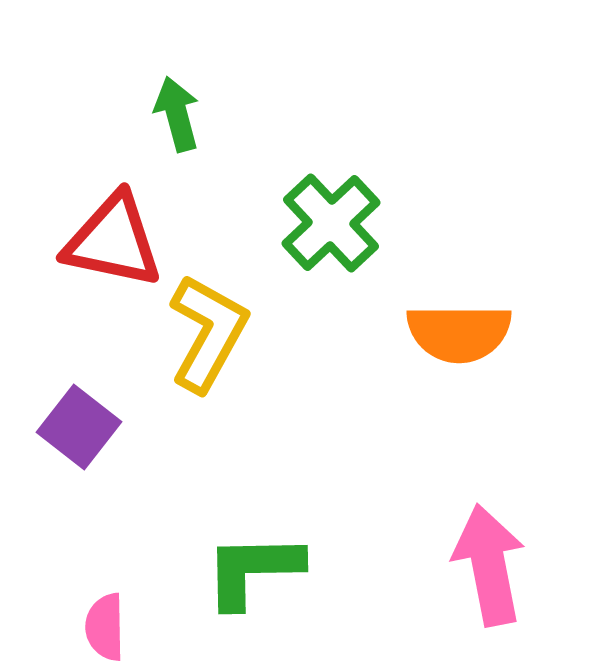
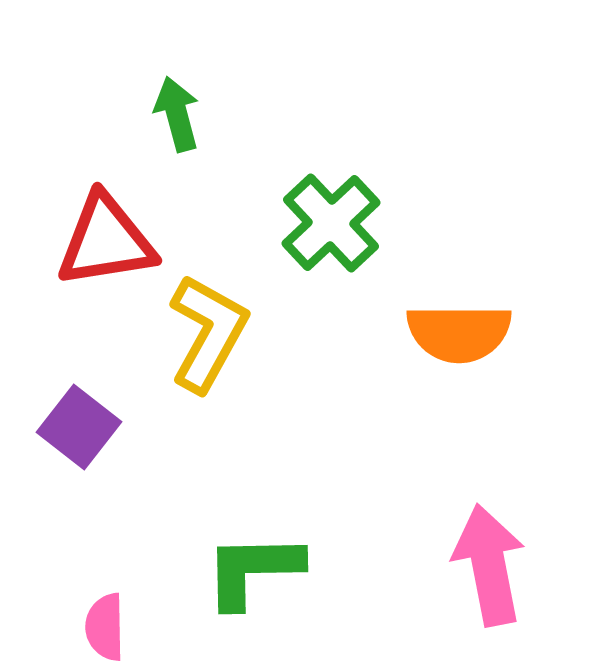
red triangle: moved 7 px left; rotated 21 degrees counterclockwise
